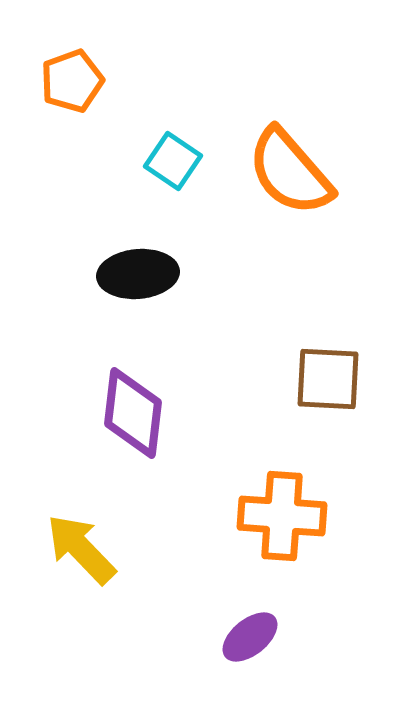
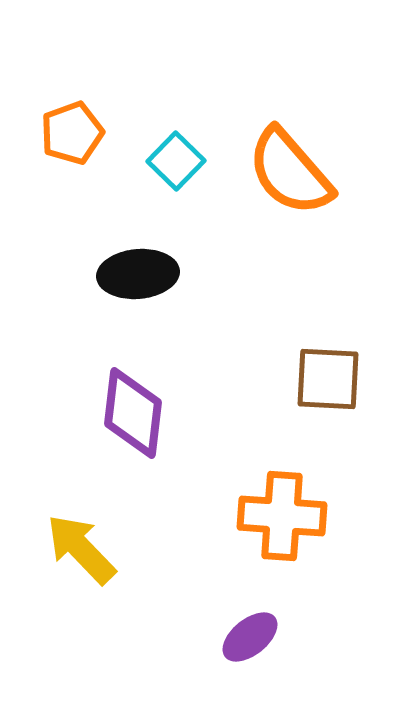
orange pentagon: moved 52 px down
cyan square: moved 3 px right; rotated 10 degrees clockwise
